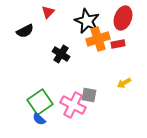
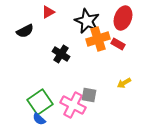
red triangle: rotated 16 degrees clockwise
red rectangle: rotated 40 degrees clockwise
